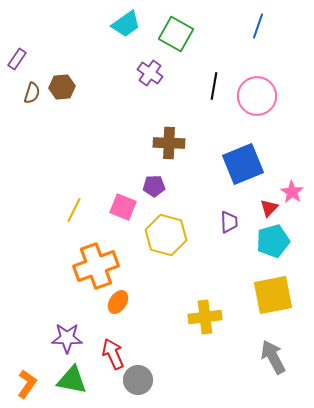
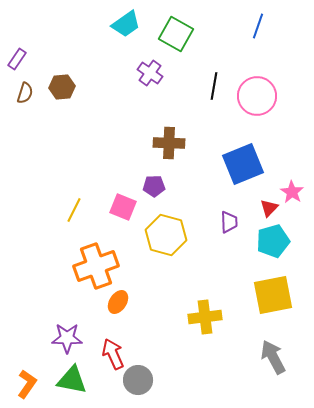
brown semicircle: moved 7 px left
